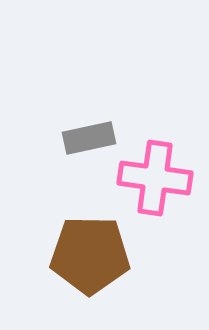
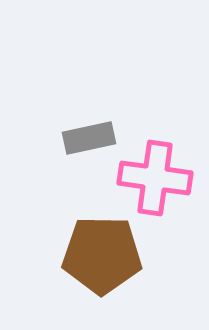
brown pentagon: moved 12 px right
